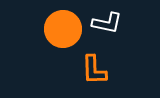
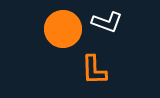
white L-shape: moved 1 px up; rotated 8 degrees clockwise
